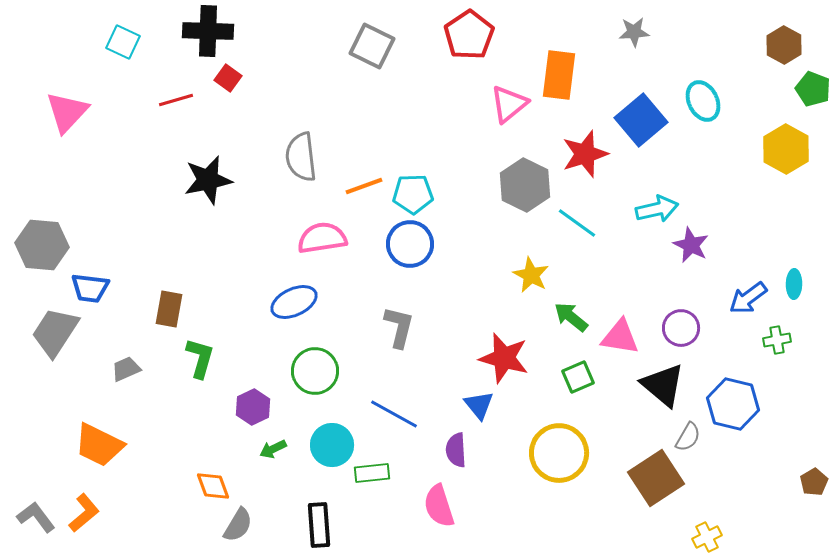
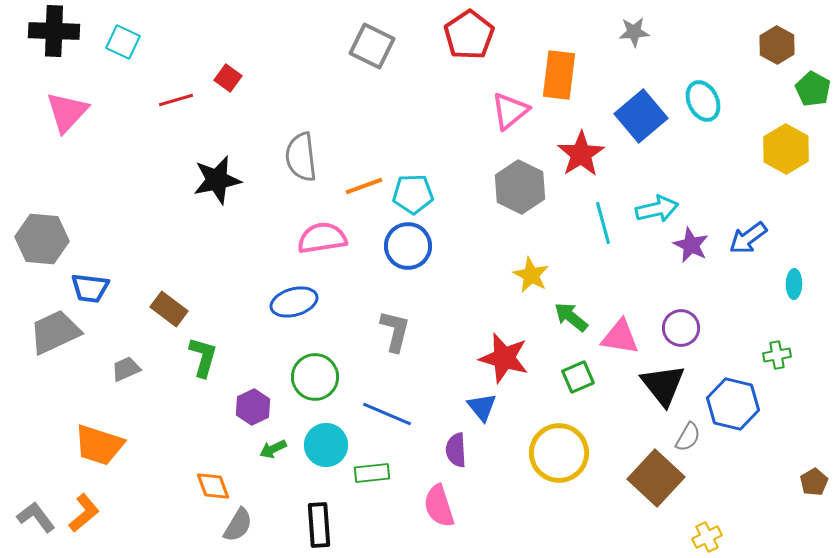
black cross at (208, 31): moved 154 px left
brown hexagon at (784, 45): moved 7 px left
green pentagon at (813, 89): rotated 8 degrees clockwise
pink triangle at (509, 104): moved 1 px right, 7 px down
blue square at (641, 120): moved 4 px up
red star at (585, 154): moved 4 px left; rotated 15 degrees counterclockwise
black star at (208, 180): moved 9 px right
gray hexagon at (525, 185): moved 5 px left, 2 px down
cyan line at (577, 223): moved 26 px right; rotated 39 degrees clockwise
blue circle at (410, 244): moved 2 px left, 2 px down
gray hexagon at (42, 245): moved 6 px up
blue arrow at (748, 298): moved 60 px up
blue ellipse at (294, 302): rotated 9 degrees clockwise
brown rectangle at (169, 309): rotated 63 degrees counterclockwise
gray L-shape at (399, 327): moved 4 px left, 4 px down
gray trapezoid at (55, 332): rotated 32 degrees clockwise
green cross at (777, 340): moved 15 px down
green L-shape at (200, 358): moved 3 px right, 1 px up
green circle at (315, 371): moved 6 px down
black triangle at (663, 385): rotated 12 degrees clockwise
blue triangle at (479, 405): moved 3 px right, 2 px down
blue line at (394, 414): moved 7 px left; rotated 6 degrees counterclockwise
orange trapezoid at (99, 445): rotated 8 degrees counterclockwise
cyan circle at (332, 445): moved 6 px left
brown square at (656, 478): rotated 14 degrees counterclockwise
